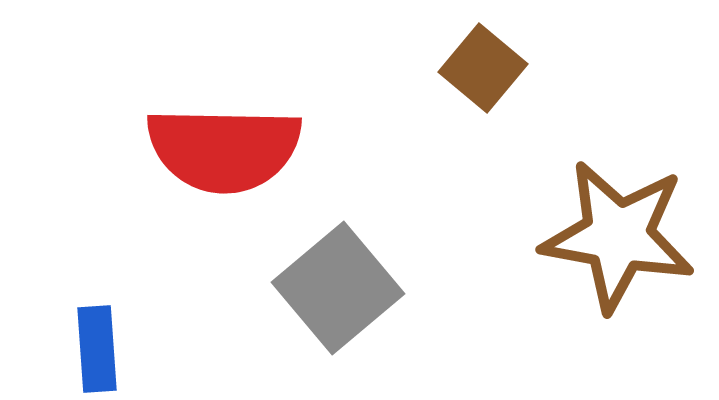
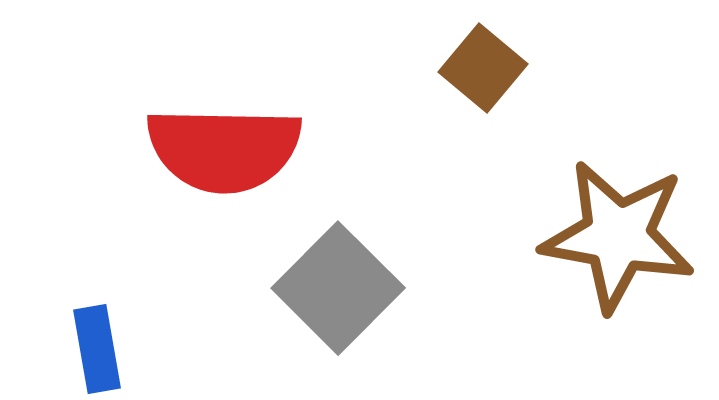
gray square: rotated 5 degrees counterclockwise
blue rectangle: rotated 6 degrees counterclockwise
